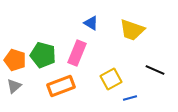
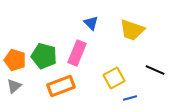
blue triangle: rotated 14 degrees clockwise
green pentagon: moved 1 px right, 1 px down
yellow square: moved 3 px right, 1 px up
